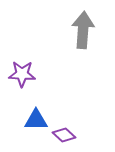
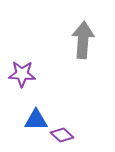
gray arrow: moved 10 px down
purple diamond: moved 2 px left
